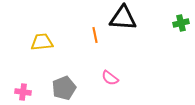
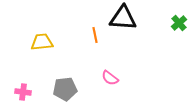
green cross: moved 2 px left; rotated 28 degrees counterclockwise
gray pentagon: moved 1 px right, 1 px down; rotated 15 degrees clockwise
